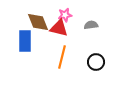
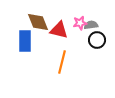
pink star: moved 15 px right, 8 px down
red triangle: moved 2 px down
orange line: moved 5 px down
black circle: moved 1 px right, 22 px up
